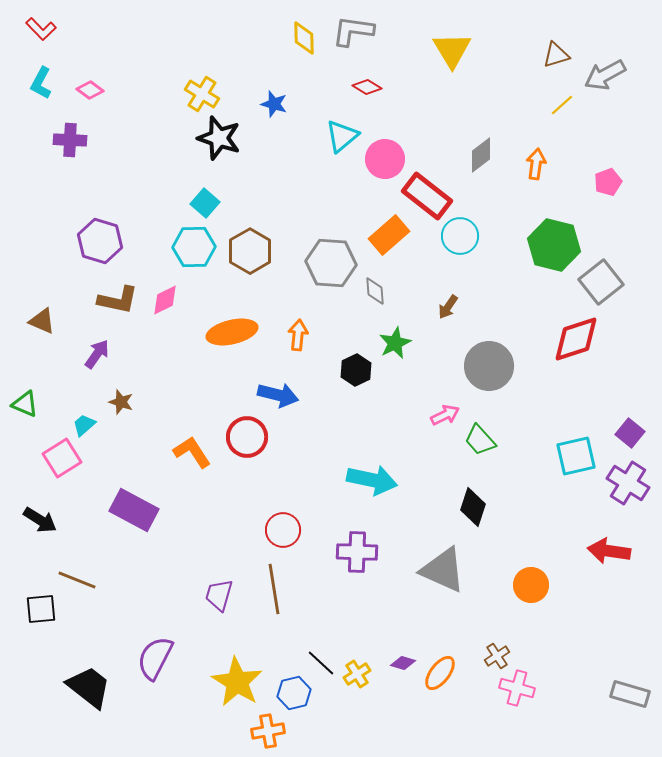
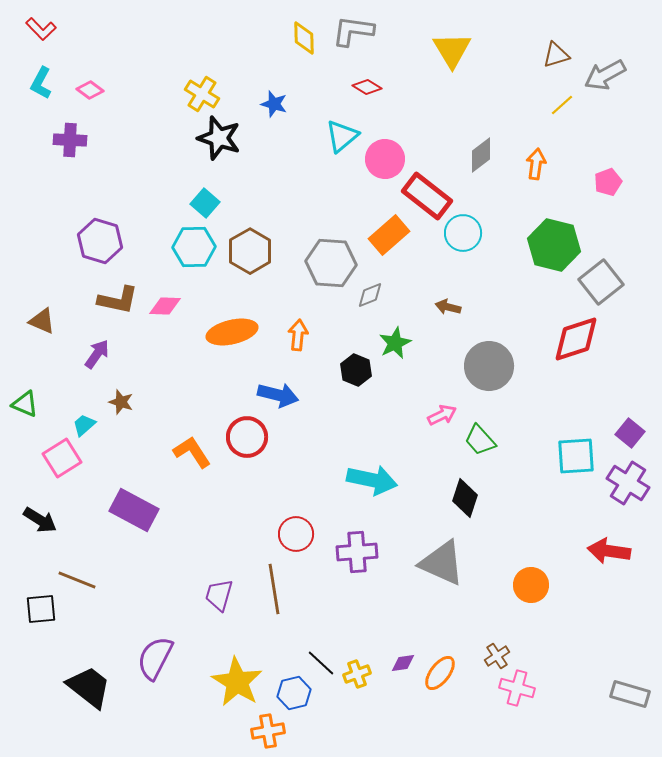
cyan circle at (460, 236): moved 3 px right, 3 px up
gray diamond at (375, 291): moved 5 px left, 4 px down; rotated 72 degrees clockwise
pink diamond at (165, 300): moved 6 px down; rotated 28 degrees clockwise
brown arrow at (448, 307): rotated 70 degrees clockwise
black hexagon at (356, 370): rotated 12 degrees counterclockwise
pink arrow at (445, 415): moved 3 px left
cyan square at (576, 456): rotated 9 degrees clockwise
black diamond at (473, 507): moved 8 px left, 9 px up
red circle at (283, 530): moved 13 px right, 4 px down
purple cross at (357, 552): rotated 6 degrees counterclockwise
gray triangle at (443, 570): moved 1 px left, 7 px up
purple diamond at (403, 663): rotated 25 degrees counterclockwise
yellow cross at (357, 674): rotated 12 degrees clockwise
